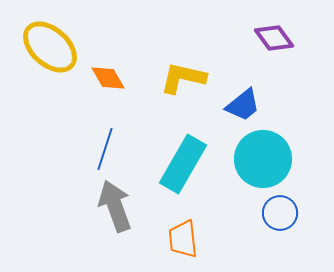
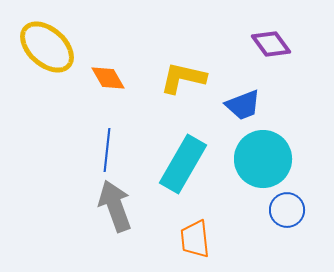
purple diamond: moved 3 px left, 6 px down
yellow ellipse: moved 3 px left
blue trapezoid: rotated 18 degrees clockwise
blue line: moved 2 px right, 1 px down; rotated 12 degrees counterclockwise
blue circle: moved 7 px right, 3 px up
orange trapezoid: moved 12 px right
